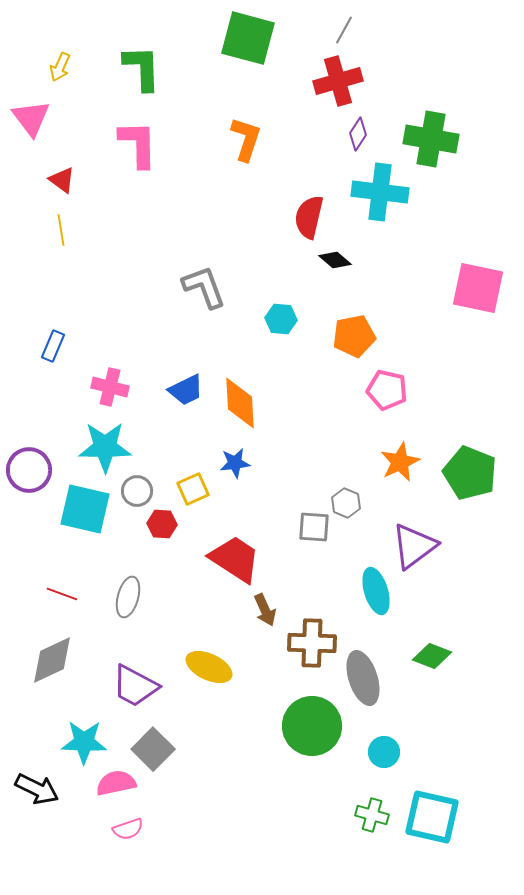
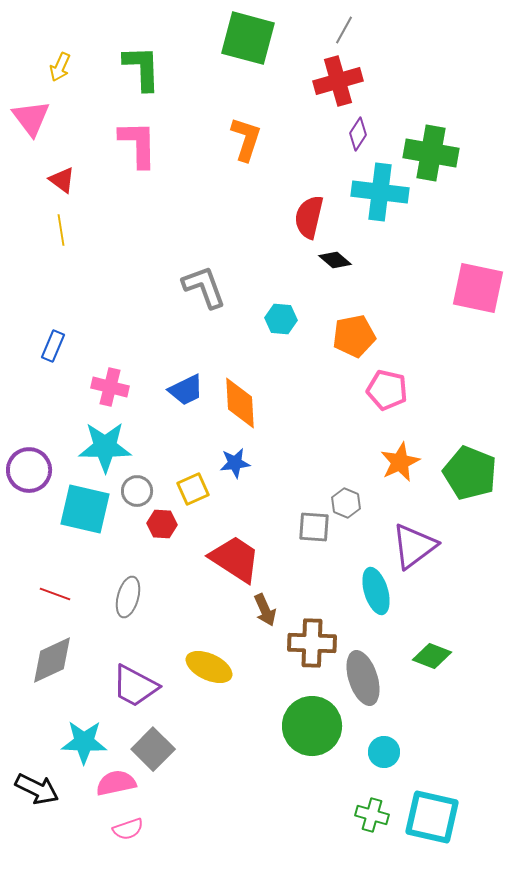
green cross at (431, 139): moved 14 px down
red line at (62, 594): moved 7 px left
